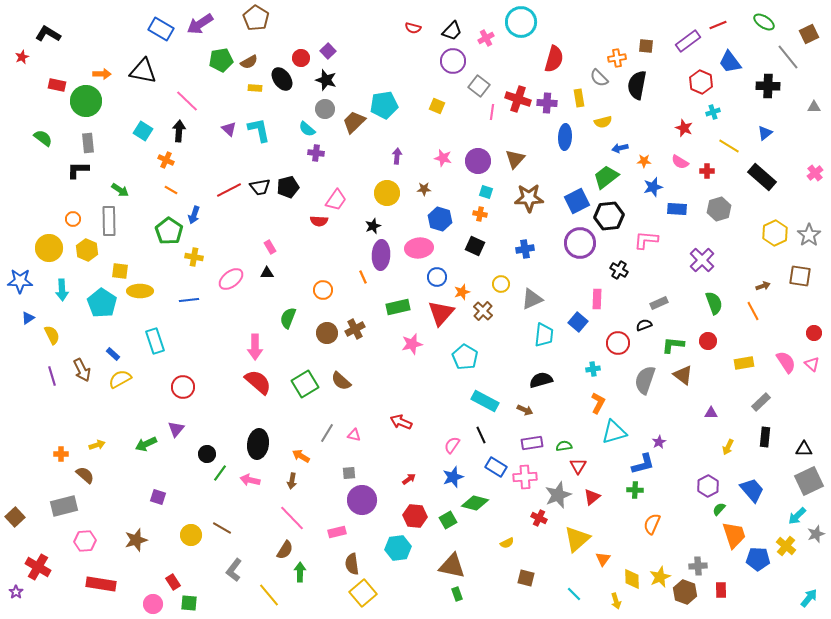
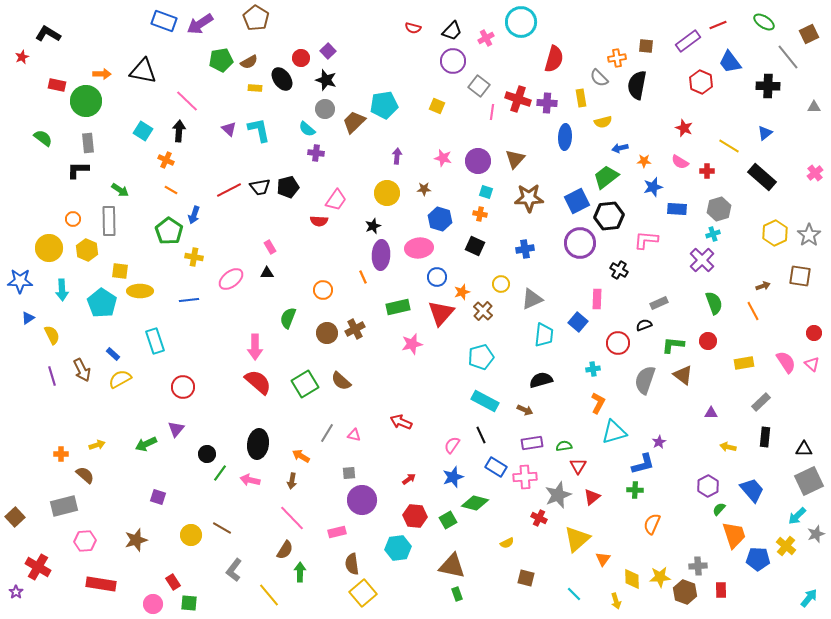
blue rectangle at (161, 29): moved 3 px right, 8 px up; rotated 10 degrees counterclockwise
yellow rectangle at (579, 98): moved 2 px right
cyan cross at (713, 112): moved 122 px down
cyan pentagon at (465, 357): moved 16 px right; rotated 25 degrees clockwise
yellow arrow at (728, 447): rotated 77 degrees clockwise
yellow star at (660, 577): rotated 20 degrees clockwise
